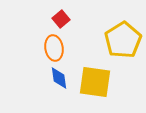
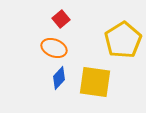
orange ellipse: rotated 60 degrees counterclockwise
blue diamond: rotated 50 degrees clockwise
